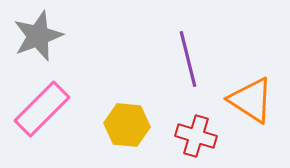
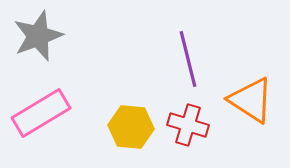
pink rectangle: moved 1 px left, 4 px down; rotated 14 degrees clockwise
yellow hexagon: moved 4 px right, 2 px down
red cross: moved 8 px left, 11 px up
